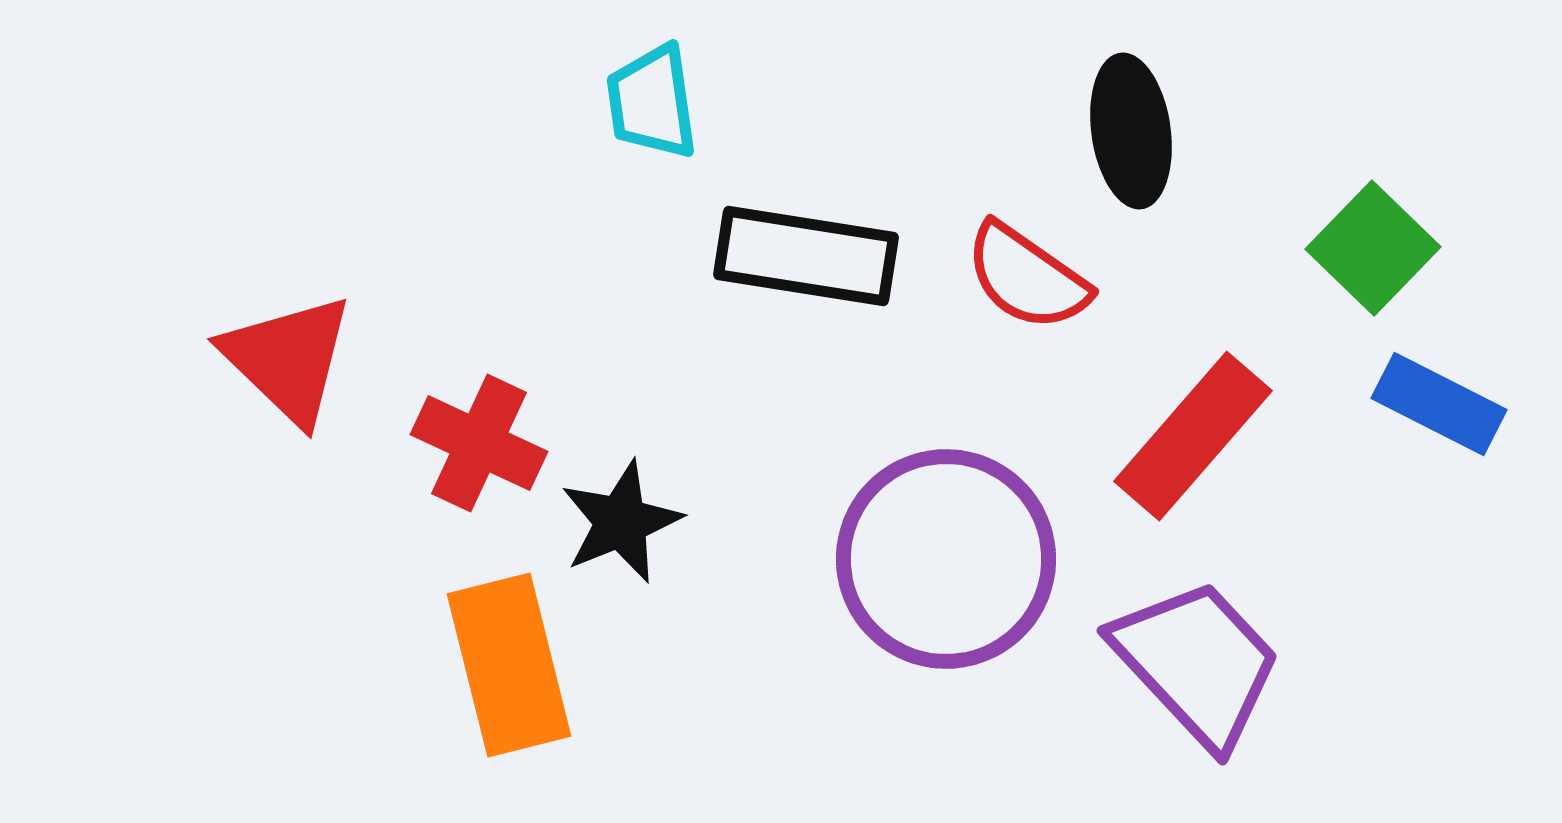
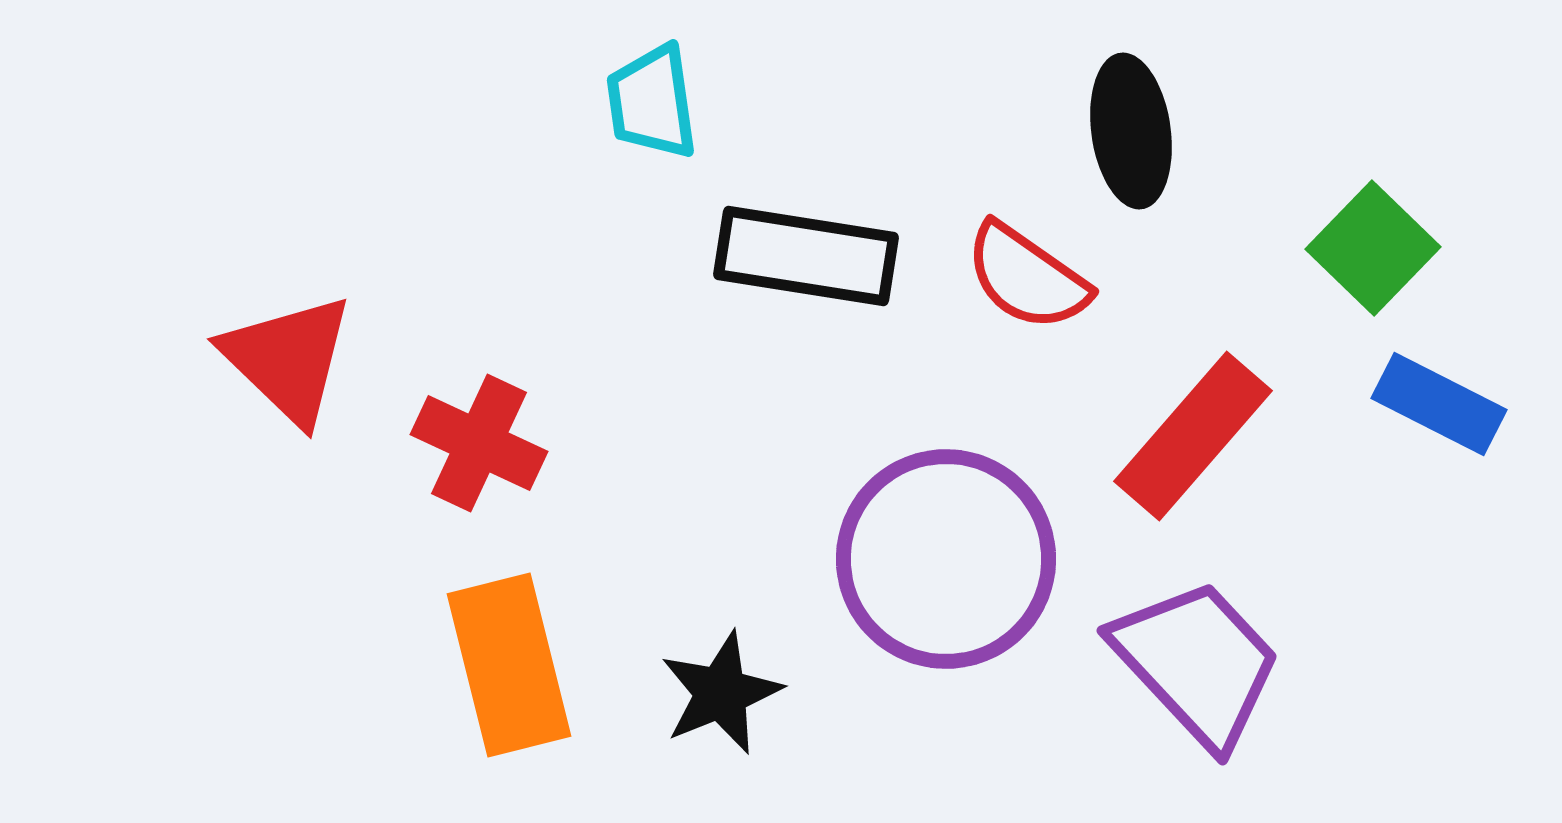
black star: moved 100 px right, 171 px down
